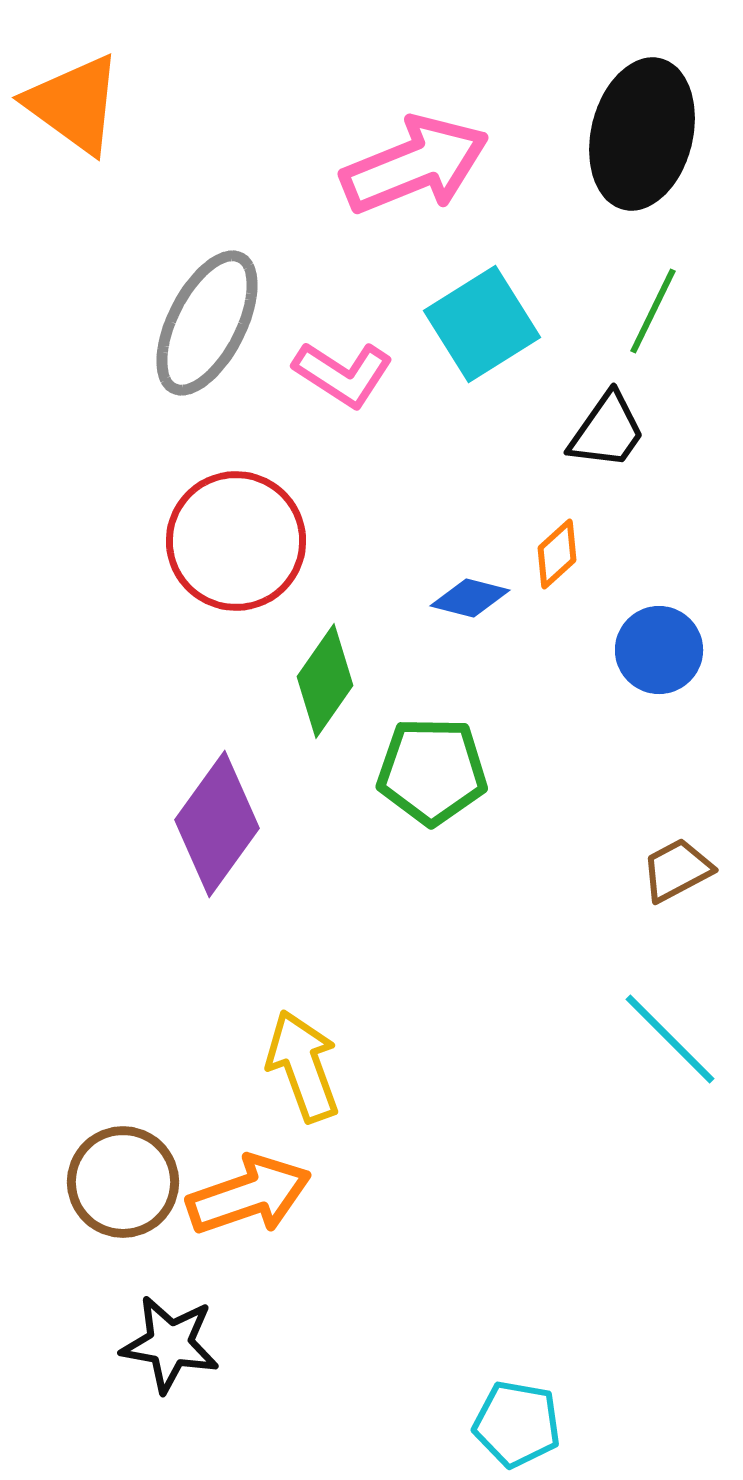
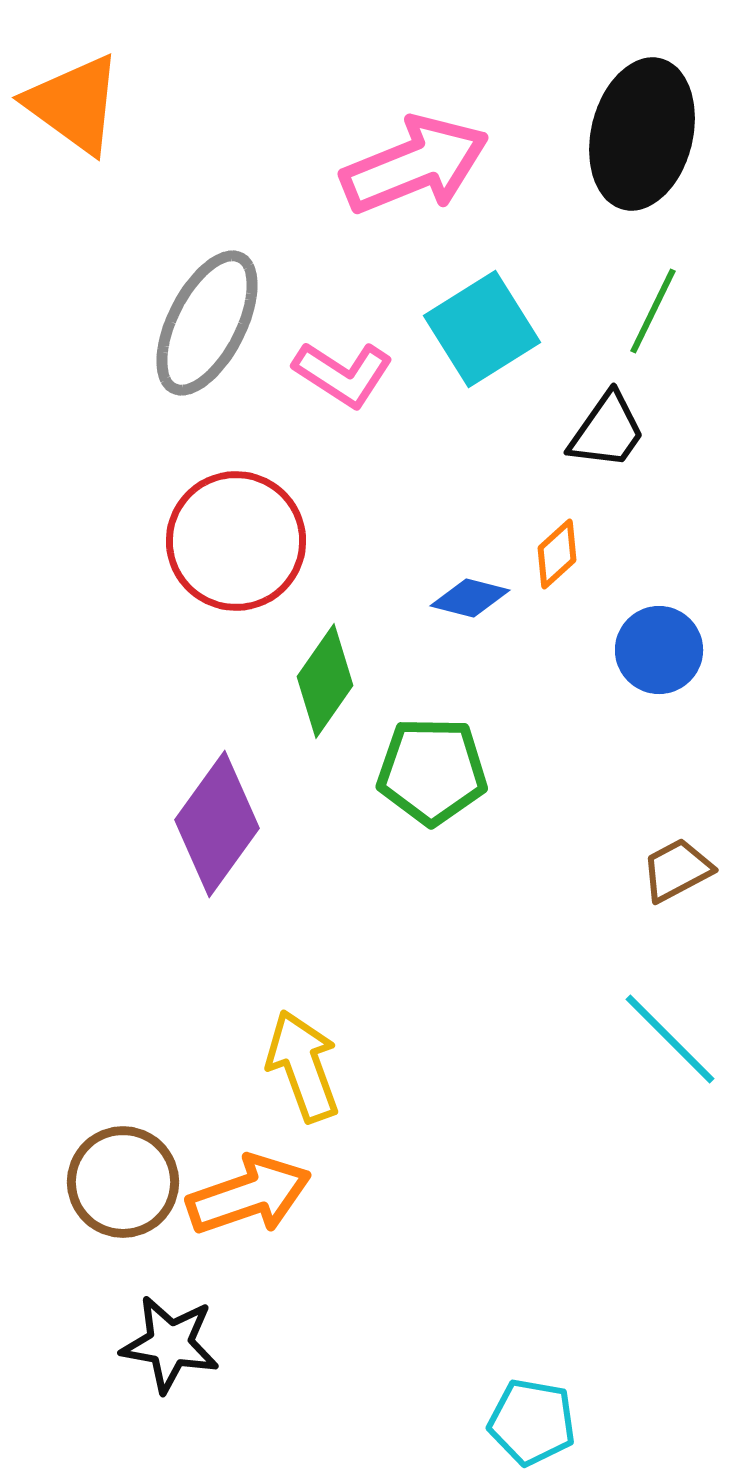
cyan square: moved 5 px down
cyan pentagon: moved 15 px right, 2 px up
